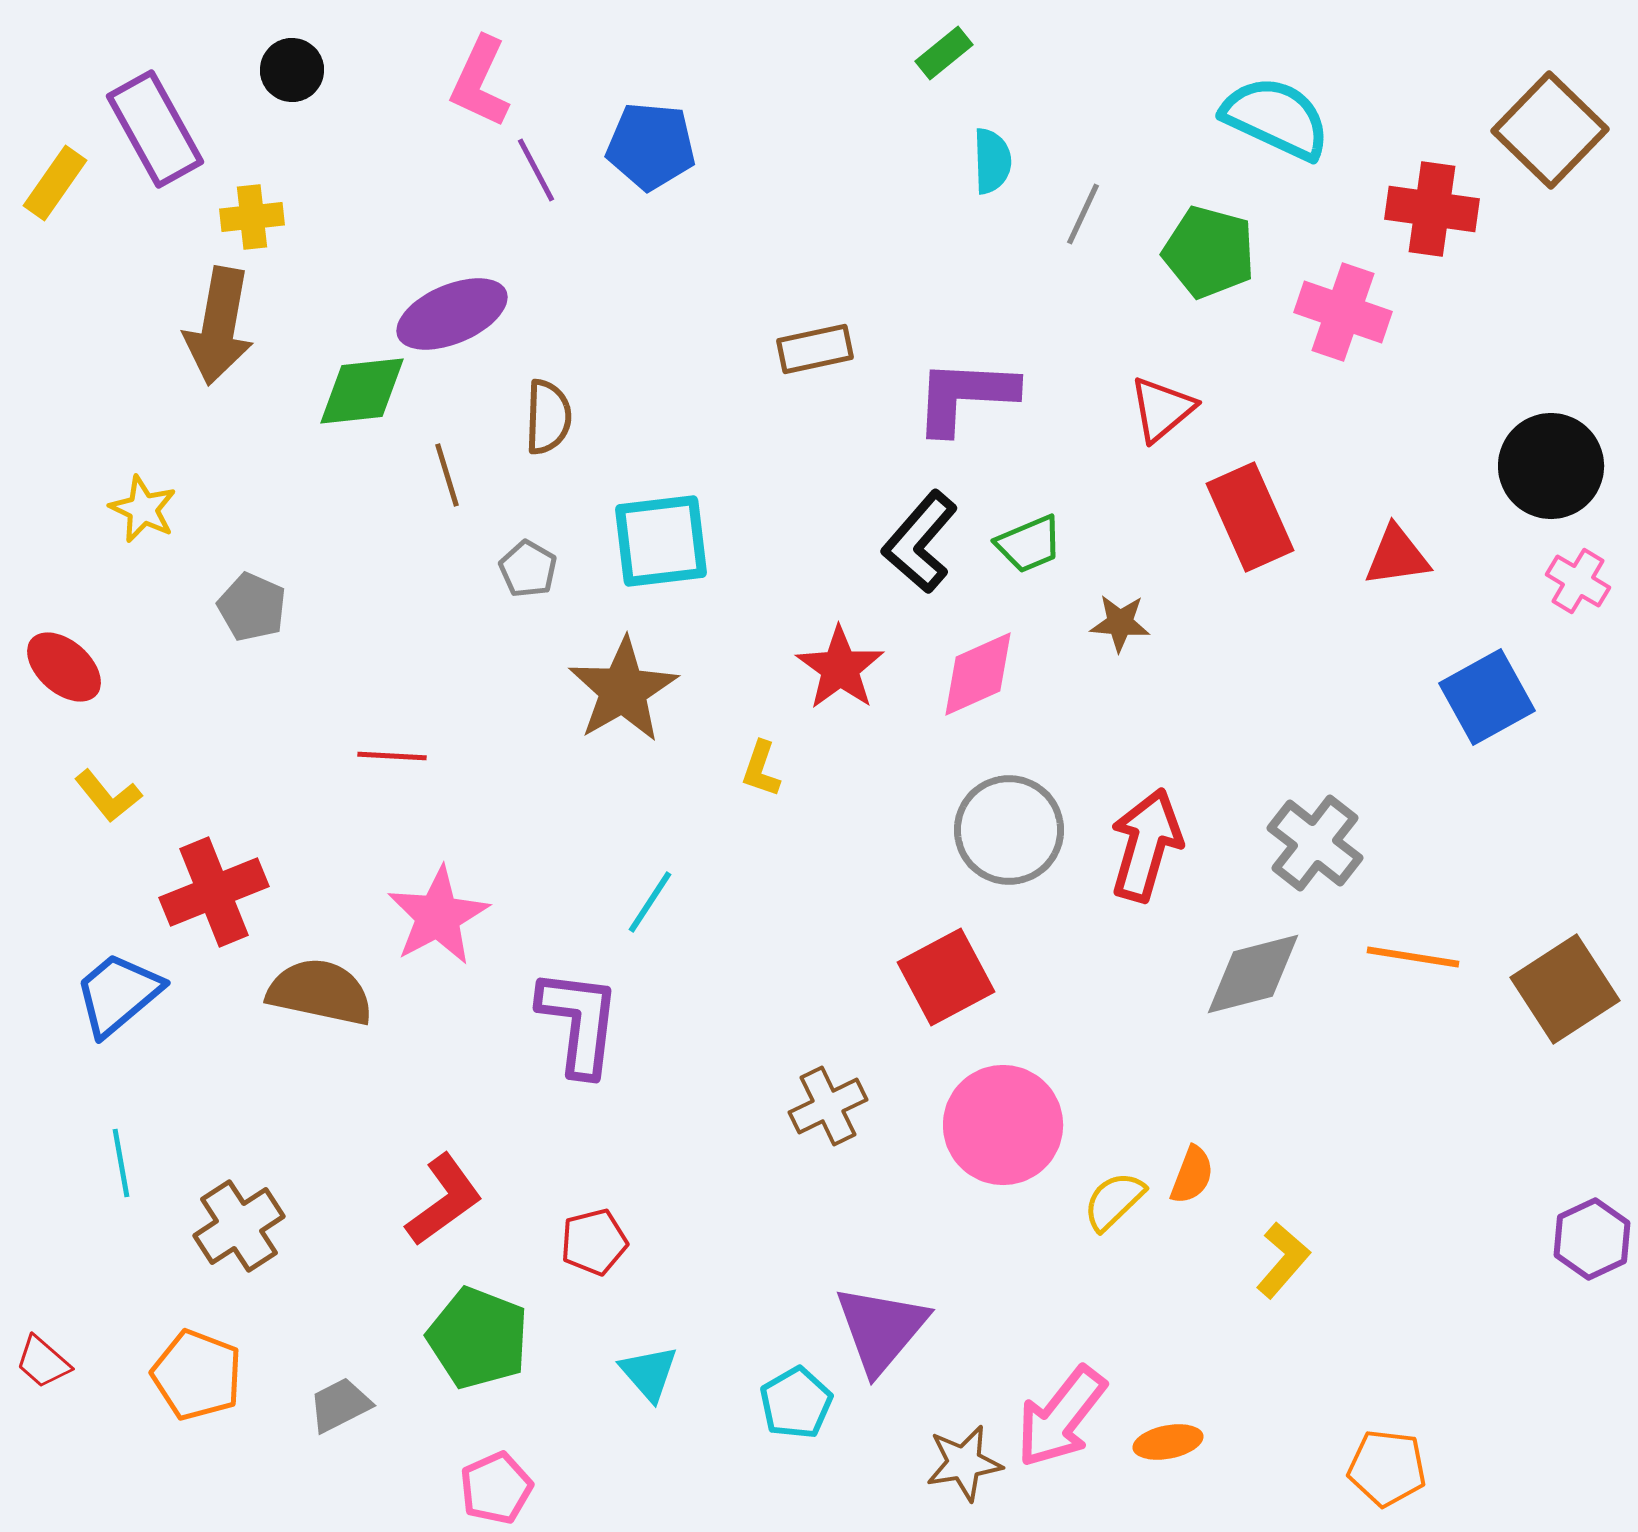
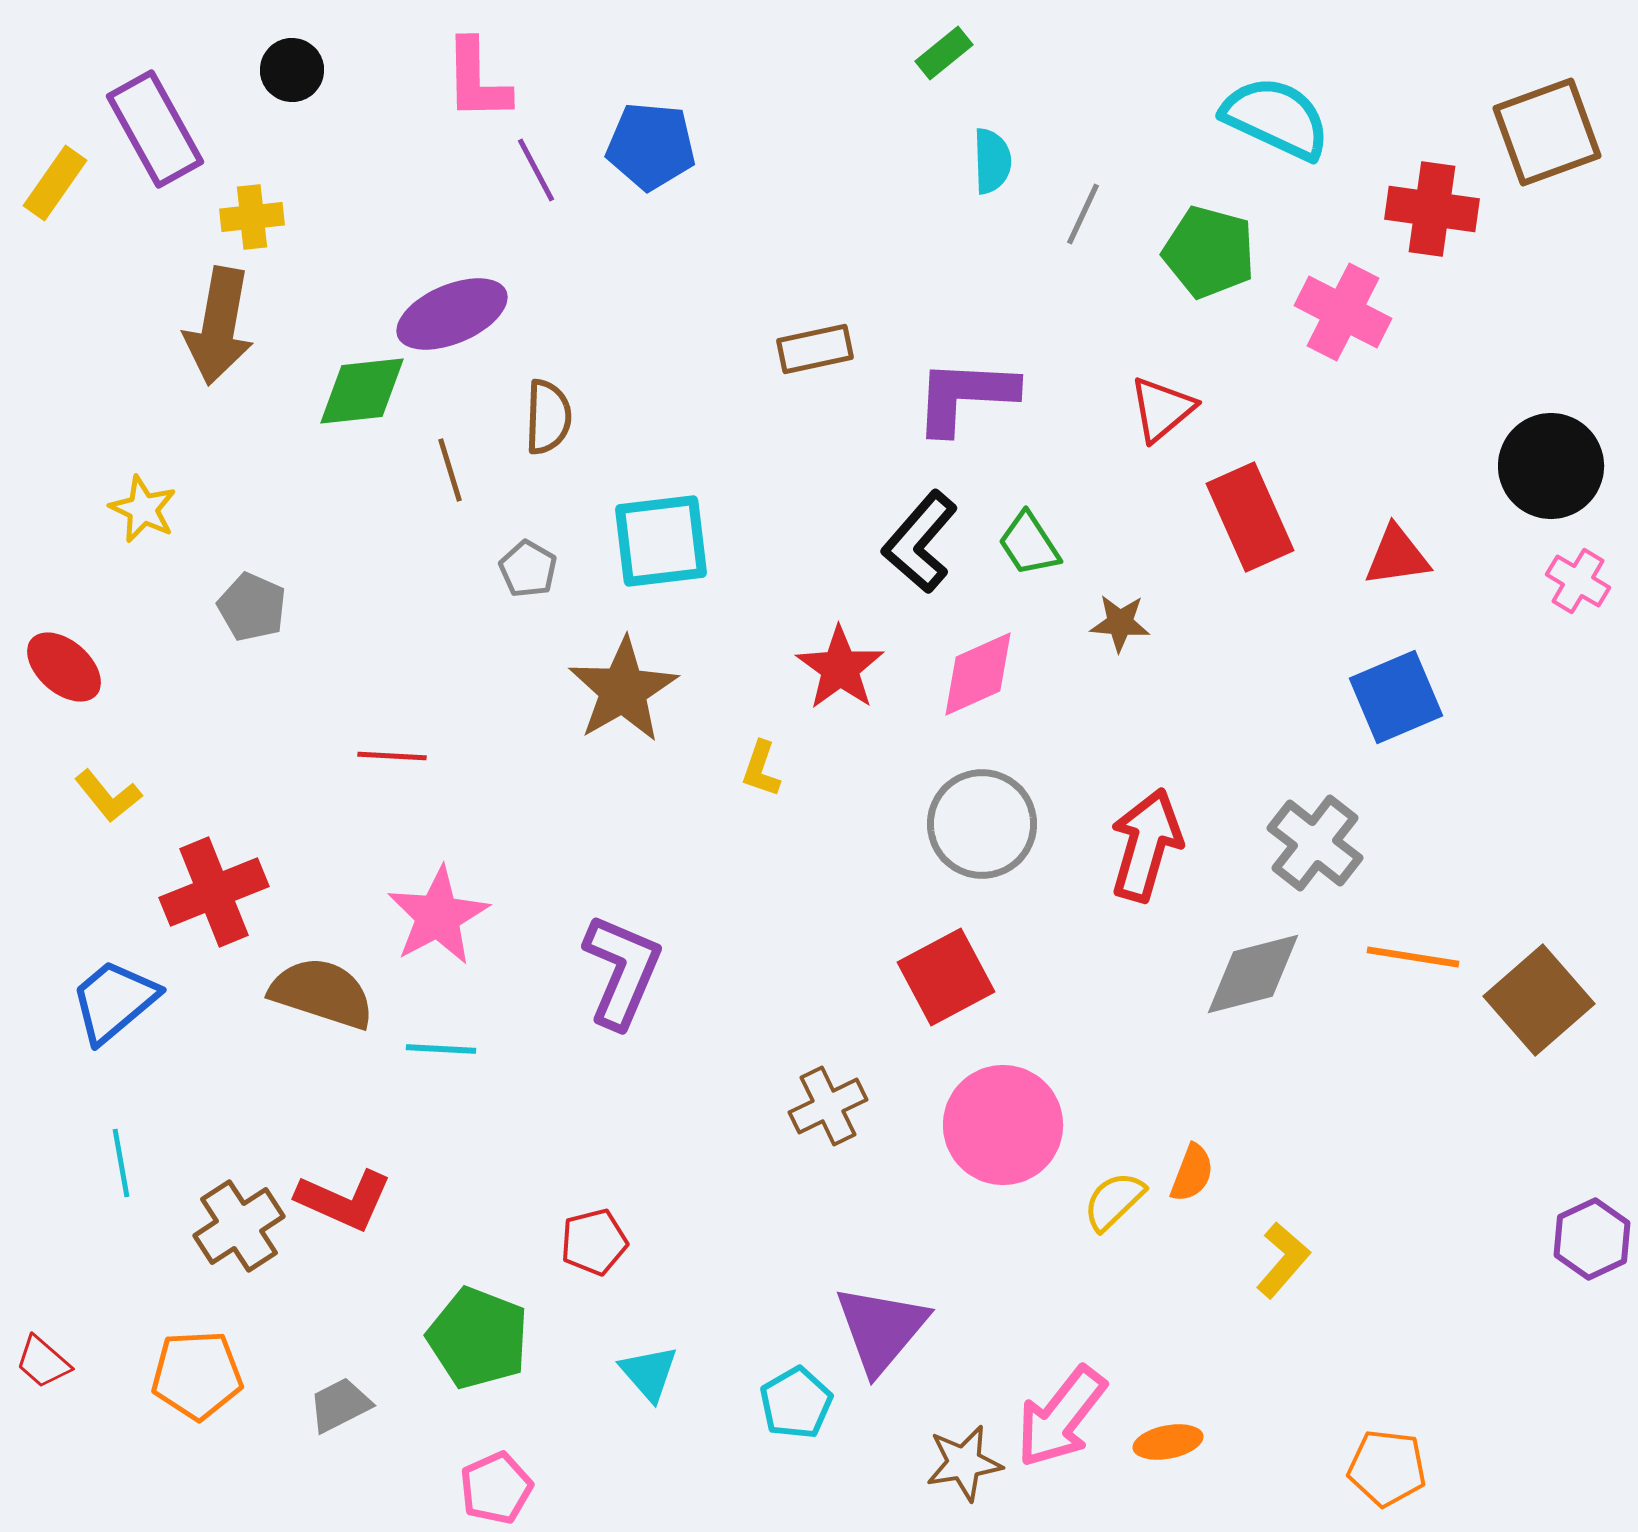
pink L-shape at (480, 82): moved 3 px left, 2 px up; rotated 26 degrees counterclockwise
brown square at (1550, 130): moved 3 px left, 2 px down; rotated 26 degrees clockwise
pink cross at (1343, 312): rotated 8 degrees clockwise
brown line at (447, 475): moved 3 px right, 5 px up
green trapezoid at (1029, 544): rotated 80 degrees clockwise
blue square at (1487, 697): moved 91 px left; rotated 6 degrees clockwise
gray circle at (1009, 830): moved 27 px left, 6 px up
cyan line at (650, 902): moved 209 px left, 147 px down; rotated 60 degrees clockwise
brown square at (1565, 989): moved 26 px left, 11 px down; rotated 8 degrees counterclockwise
brown semicircle at (320, 992): moved 2 px right, 1 px down; rotated 6 degrees clockwise
blue trapezoid at (118, 994): moved 4 px left, 7 px down
purple L-shape at (579, 1022): moved 43 px right, 51 px up; rotated 16 degrees clockwise
orange semicircle at (1192, 1175): moved 2 px up
red L-shape at (444, 1200): moved 100 px left; rotated 60 degrees clockwise
orange pentagon at (197, 1375): rotated 24 degrees counterclockwise
